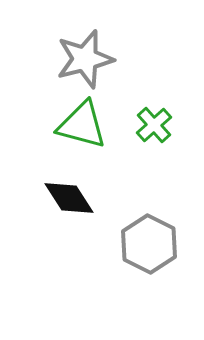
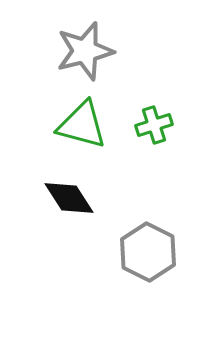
gray star: moved 8 px up
green cross: rotated 24 degrees clockwise
gray hexagon: moved 1 px left, 8 px down
